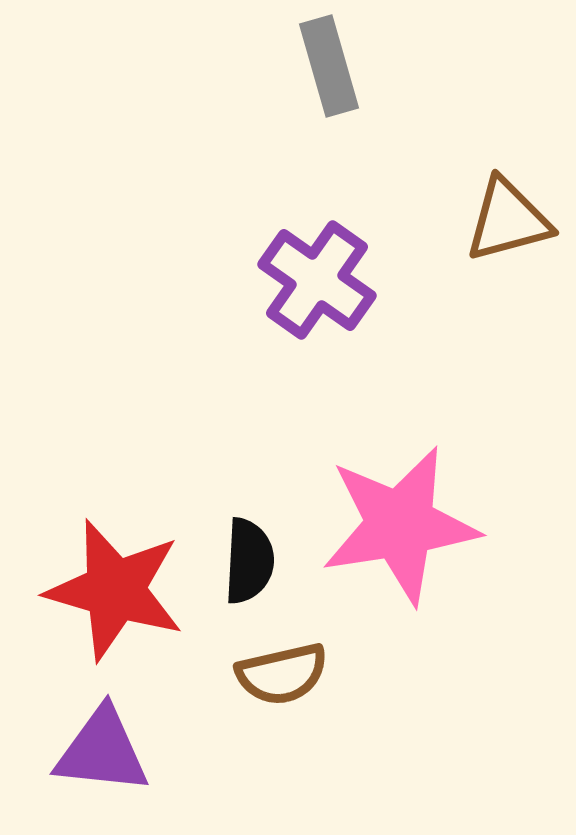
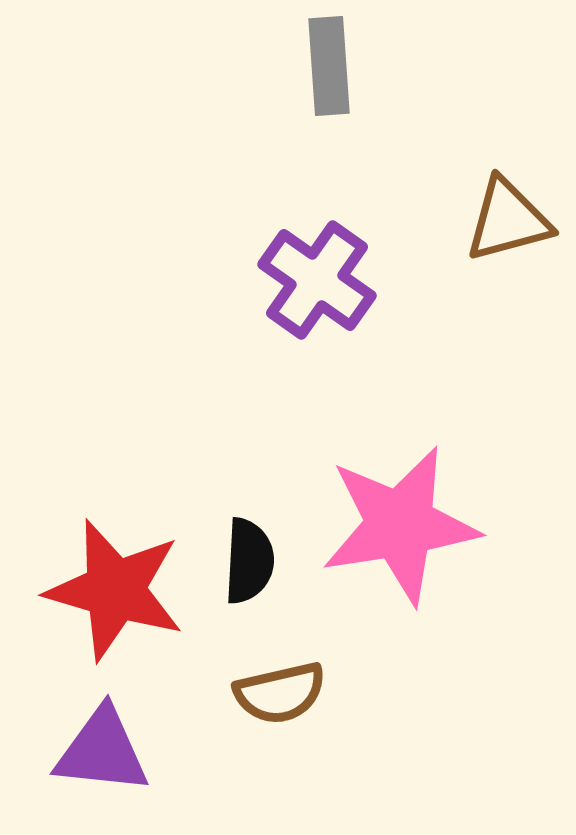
gray rectangle: rotated 12 degrees clockwise
brown semicircle: moved 2 px left, 19 px down
